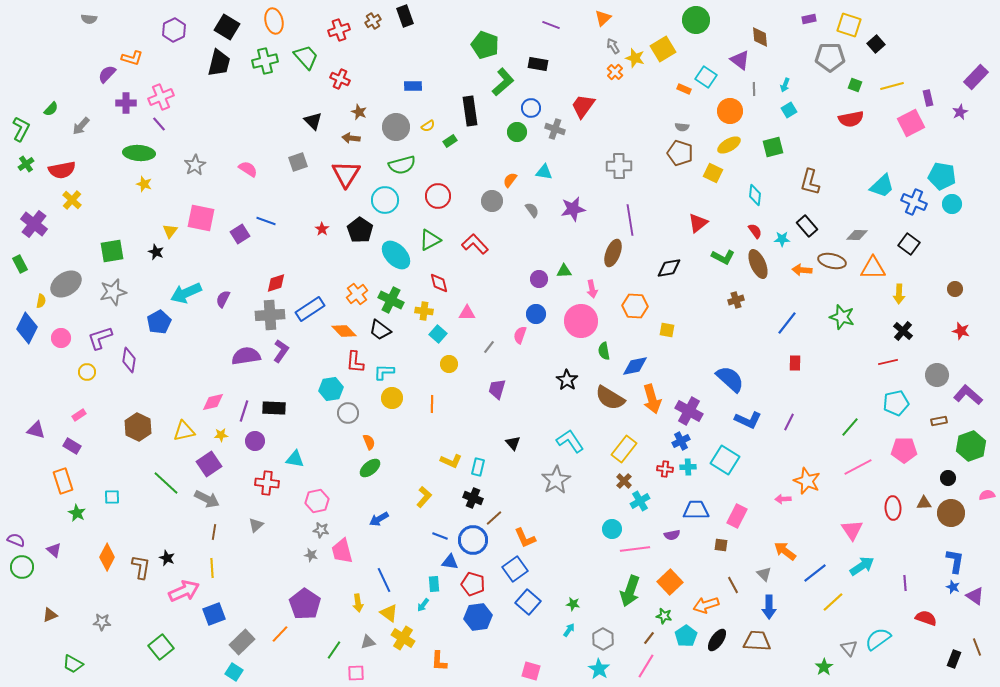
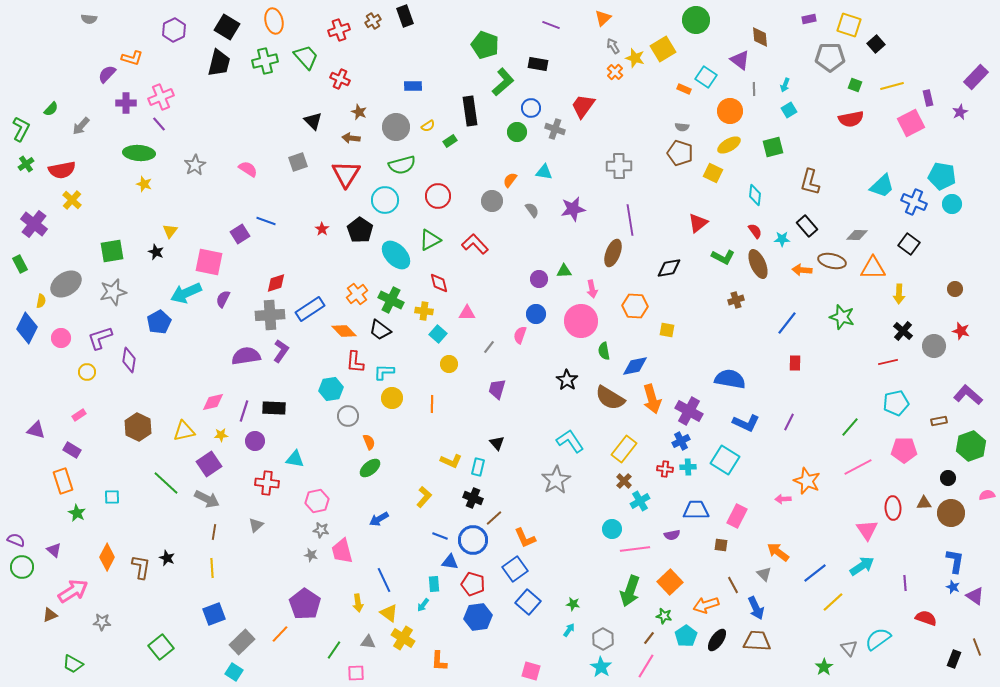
pink square at (201, 218): moved 8 px right, 44 px down
gray circle at (937, 375): moved 3 px left, 29 px up
blue semicircle at (730, 379): rotated 32 degrees counterclockwise
gray circle at (348, 413): moved 3 px down
blue L-shape at (748, 420): moved 2 px left, 3 px down
black triangle at (513, 443): moved 16 px left
purple rectangle at (72, 446): moved 4 px down
pink triangle at (852, 530): moved 15 px right
orange arrow at (785, 551): moved 7 px left, 1 px down
pink arrow at (184, 591): moved 111 px left; rotated 8 degrees counterclockwise
blue arrow at (769, 607): moved 13 px left, 1 px down; rotated 25 degrees counterclockwise
gray triangle at (368, 642): rotated 21 degrees clockwise
cyan star at (599, 669): moved 2 px right, 2 px up
